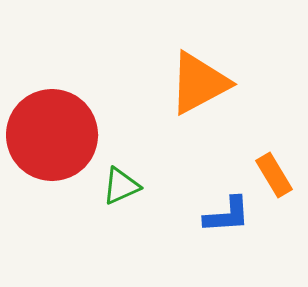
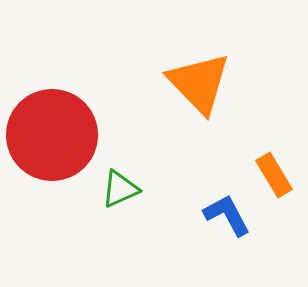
orange triangle: rotated 46 degrees counterclockwise
green triangle: moved 1 px left, 3 px down
blue L-shape: rotated 114 degrees counterclockwise
